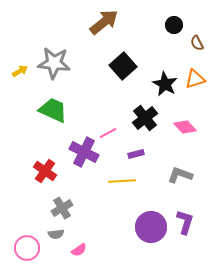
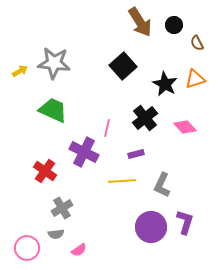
brown arrow: moved 36 px right; rotated 96 degrees clockwise
pink line: moved 1 px left, 5 px up; rotated 48 degrees counterclockwise
gray L-shape: moved 18 px left, 10 px down; rotated 85 degrees counterclockwise
